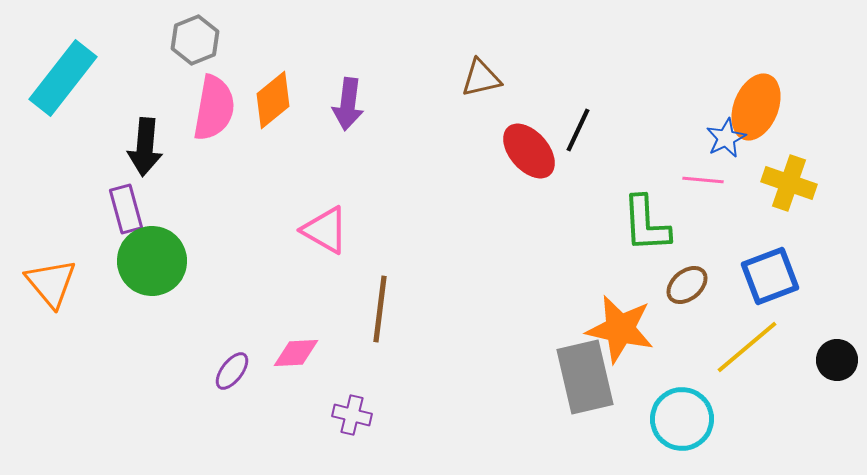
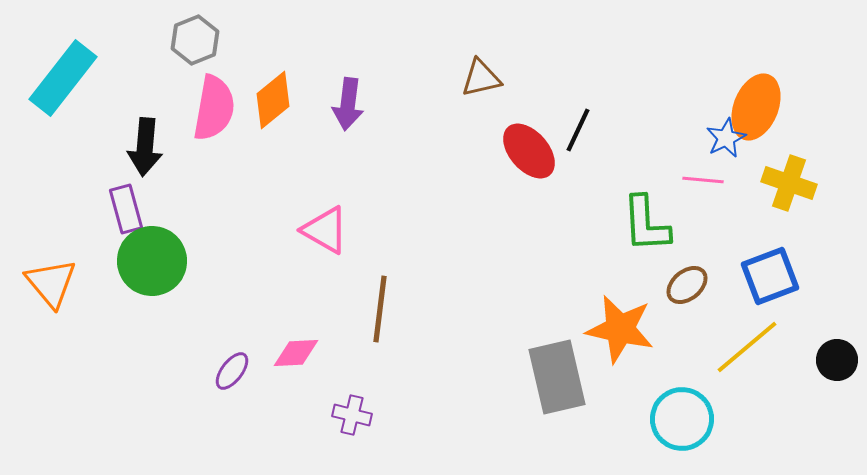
gray rectangle: moved 28 px left
